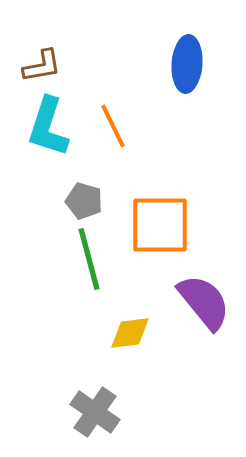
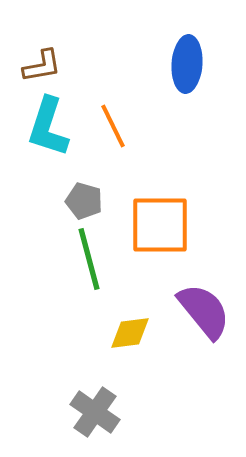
purple semicircle: moved 9 px down
